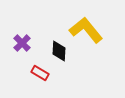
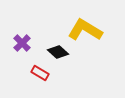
yellow L-shape: moved 1 px left; rotated 20 degrees counterclockwise
black diamond: moved 1 px left, 1 px down; rotated 50 degrees counterclockwise
